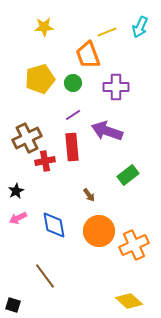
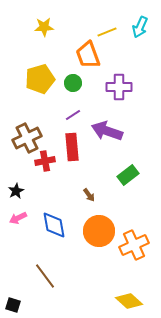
purple cross: moved 3 px right
